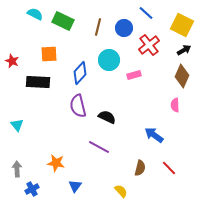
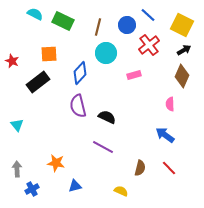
blue line: moved 2 px right, 2 px down
blue circle: moved 3 px right, 3 px up
cyan circle: moved 3 px left, 7 px up
black rectangle: rotated 40 degrees counterclockwise
pink semicircle: moved 5 px left, 1 px up
blue arrow: moved 11 px right
purple line: moved 4 px right
blue triangle: rotated 40 degrees clockwise
yellow semicircle: rotated 24 degrees counterclockwise
